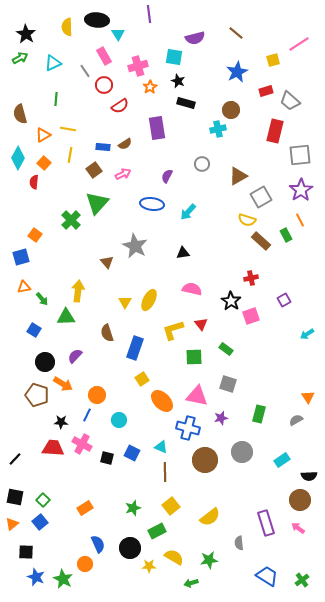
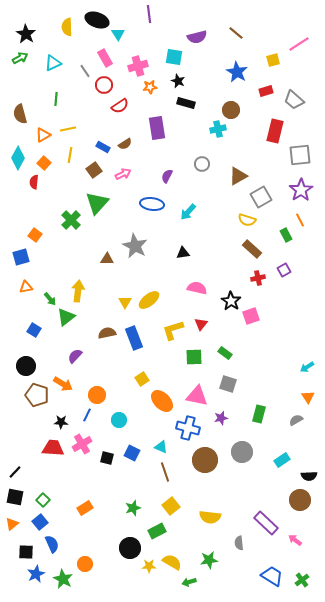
black ellipse at (97, 20): rotated 15 degrees clockwise
purple semicircle at (195, 38): moved 2 px right, 1 px up
pink rectangle at (104, 56): moved 1 px right, 2 px down
blue star at (237, 72): rotated 15 degrees counterclockwise
orange star at (150, 87): rotated 24 degrees clockwise
gray trapezoid at (290, 101): moved 4 px right, 1 px up
yellow line at (68, 129): rotated 21 degrees counterclockwise
blue rectangle at (103, 147): rotated 24 degrees clockwise
brown rectangle at (261, 241): moved 9 px left, 8 px down
brown triangle at (107, 262): moved 3 px up; rotated 48 degrees counterclockwise
red cross at (251, 278): moved 7 px right
orange triangle at (24, 287): moved 2 px right
pink semicircle at (192, 289): moved 5 px right, 1 px up
green arrow at (42, 299): moved 8 px right
yellow ellipse at (149, 300): rotated 25 degrees clockwise
purple square at (284, 300): moved 30 px up
green triangle at (66, 317): rotated 36 degrees counterclockwise
red triangle at (201, 324): rotated 16 degrees clockwise
brown semicircle at (107, 333): rotated 96 degrees clockwise
cyan arrow at (307, 334): moved 33 px down
blue rectangle at (135, 348): moved 1 px left, 10 px up; rotated 40 degrees counterclockwise
green rectangle at (226, 349): moved 1 px left, 4 px down
black circle at (45, 362): moved 19 px left, 4 px down
pink cross at (82, 444): rotated 30 degrees clockwise
black line at (15, 459): moved 13 px down
brown line at (165, 472): rotated 18 degrees counterclockwise
yellow semicircle at (210, 517): rotated 45 degrees clockwise
purple rectangle at (266, 523): rotated 30 degrees counterclockwise
pink arrow at (298, 528): moved 3 px left, 12 px down
blue semicircle at (98, 544): moved 46 px left
yellow semicircle at (174, 557): moved 2 px left, 5 px down
blue trapezoid at (267, 576): moved 5 px right
blue star at (36, 577): moved 3 px up; rotated 24 degrees clockwise
green arrow at (191, 583): moved 2 px left, 1 px up
